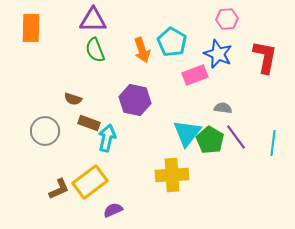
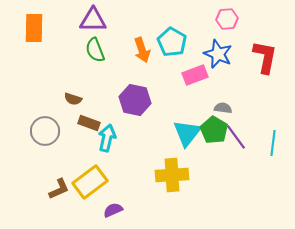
orange rectangle: moved 3 px right
green pentagon: moved 4 px right, 10 px up
